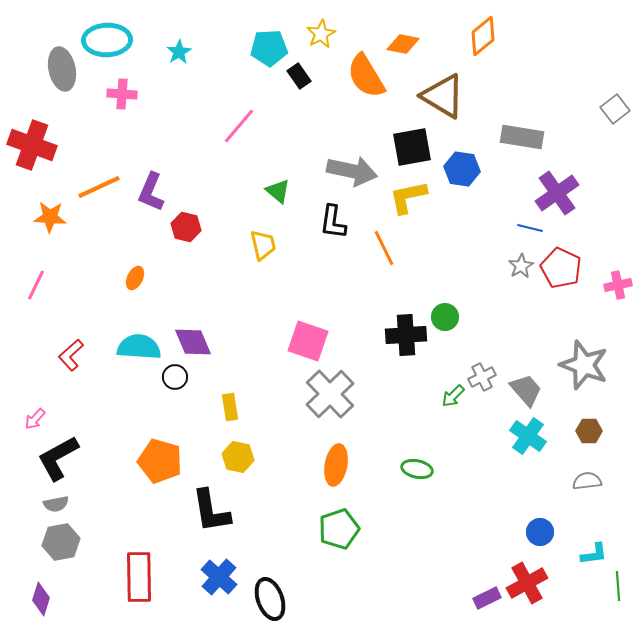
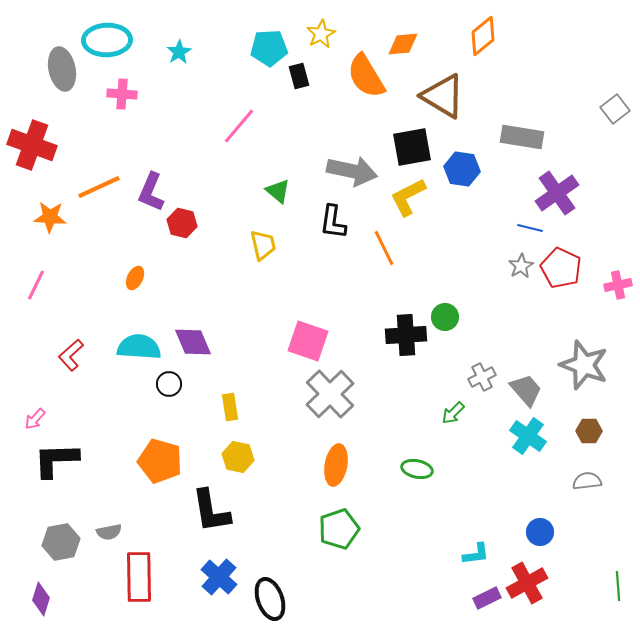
orange diamond at (403, 44): rotated 16 degrees counterclockwise
black rectangle at (299, 76): rotated 20 degrees clockwise
yellow L-shape at (408, 197): rotated 15 degrees counterclockwise
red hexagon at (186, 227): moved 4 px left, 4 px up
black circle at (175, 377): moved 6 px left, 7 px down
green arrow at (453, 396): moved 17 px down
black L-shape at (58, 458): moved 2 px left, 2 px down; rotated 27 degrees clockwise
gray semicircle at (56, 504): moved 53 px right, 28 px down
cyan L-shape at (594, 554): moved 118 px left
